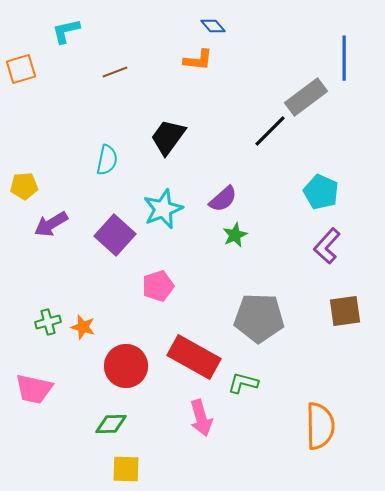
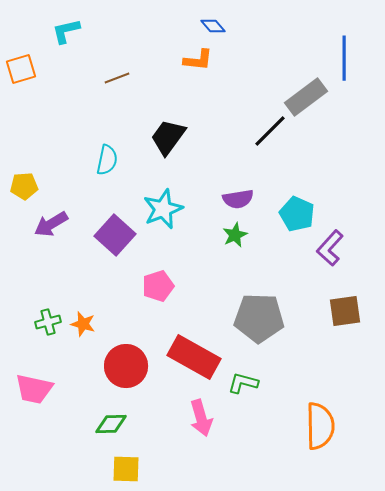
brown line: moved 2 px right, 6 px down
cyan pentagon: moved 24 px left, 22 px down
purple semicircle: moved 15 px right; rotated 32 degrees clockwise
purple L-shape: moved 3 px right, 2 px down
orange star: moved 3 px up
